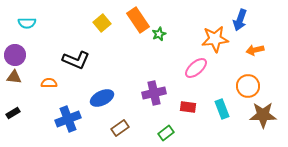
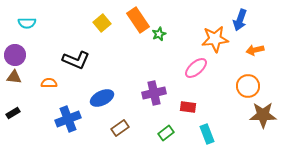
cyan rectangle: moved 15 px left, 25 px down
